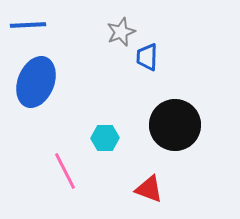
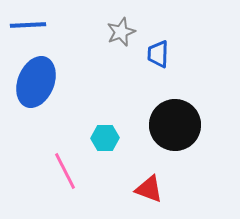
blue trapezoid: moved 11 px right, 3 px up
